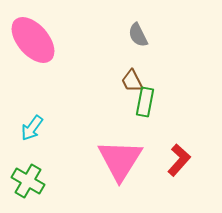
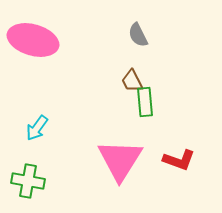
pink ellipse: rotated 33 degrees counterclockwise
green rectangle: rotated 16 degrees counterclockwise
cyan arrow: moved 5 px right
red L-shape: rotated 68 degrees clockwise
green cross: rotated 20 degrees counterclockwise
